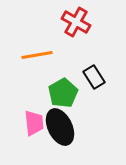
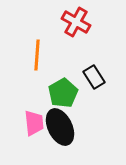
orange line: rotated 76 degrees counterclockwise
